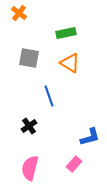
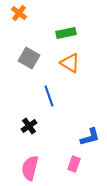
gray square: rotated 20 degrees clockwise
pink rectangle: rotated 21 degrees counterclockwise
